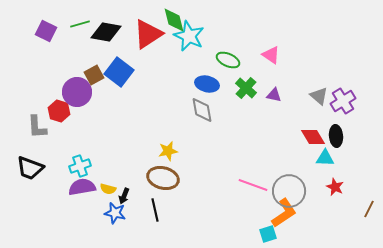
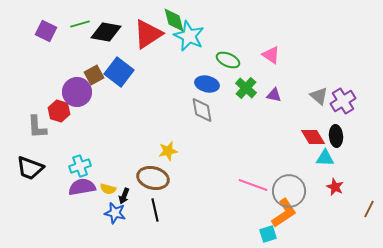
brown ellipse: moved 10 px left
